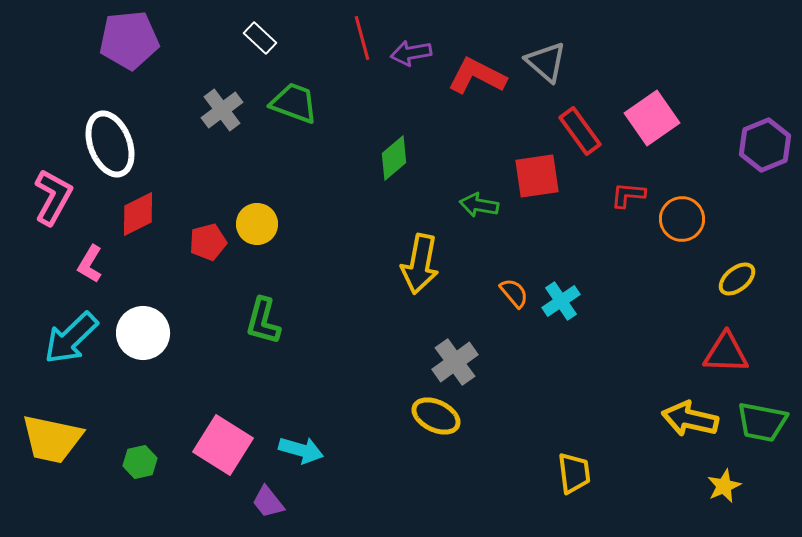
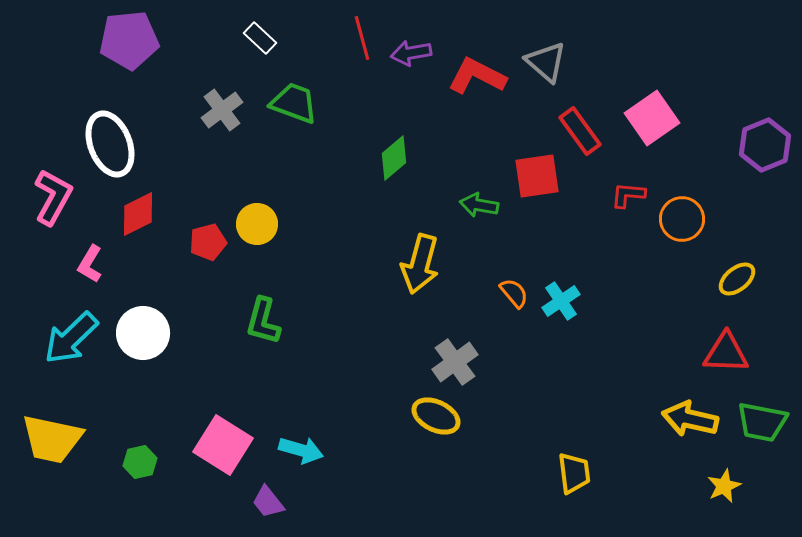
yellow arrow at (420, 264): rotated 4 degrees clockwise
